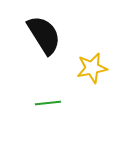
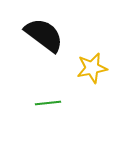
black semicircle: rotated 21 degrees counterclockwise
